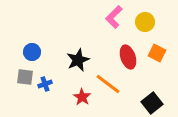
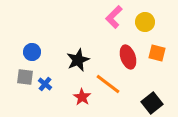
orange square: rotated 12 degrees counterclockwise
blue cross: rotated 32 degrees counterclockwise
